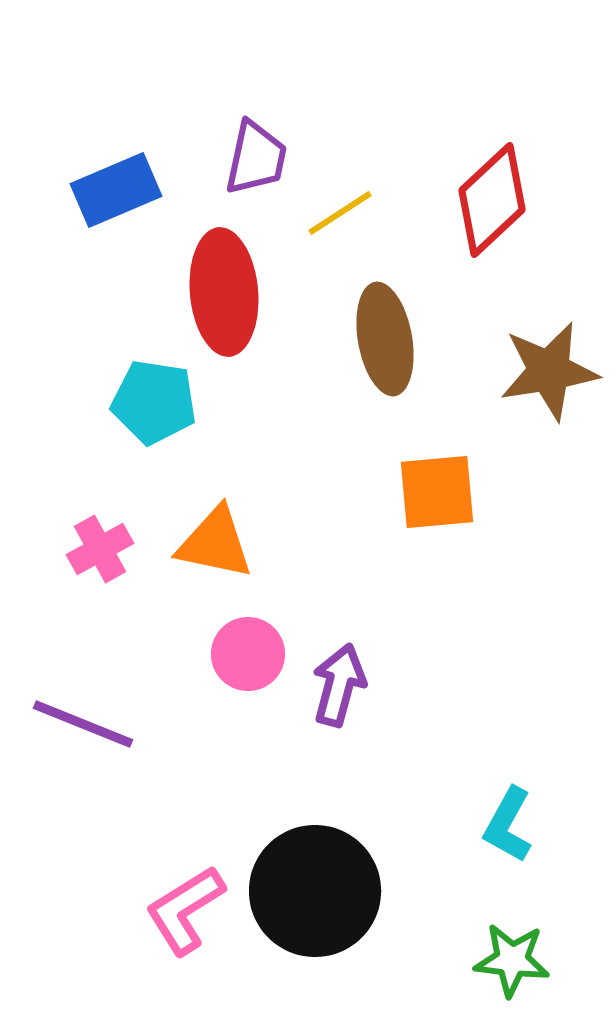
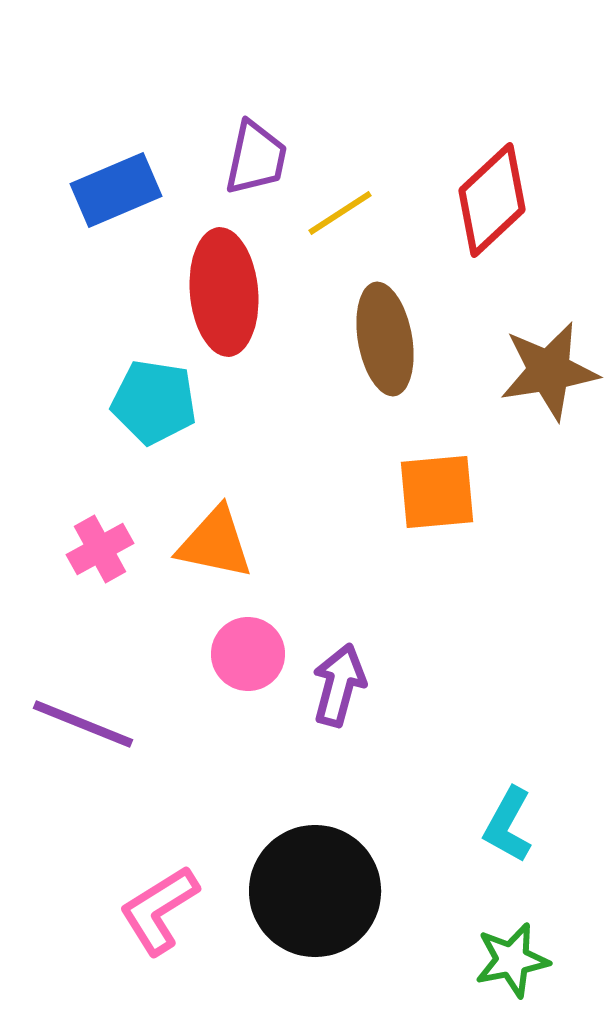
pink L-shape: moved 26 px left
green star: rotated 18 degrees counterclockwise
